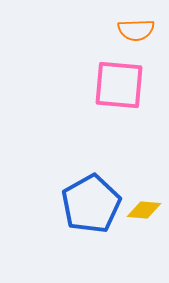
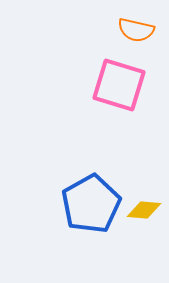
orange semicircle: rotated 15 degrees clockwise
pink square: rotated 12 degrees clockwise
